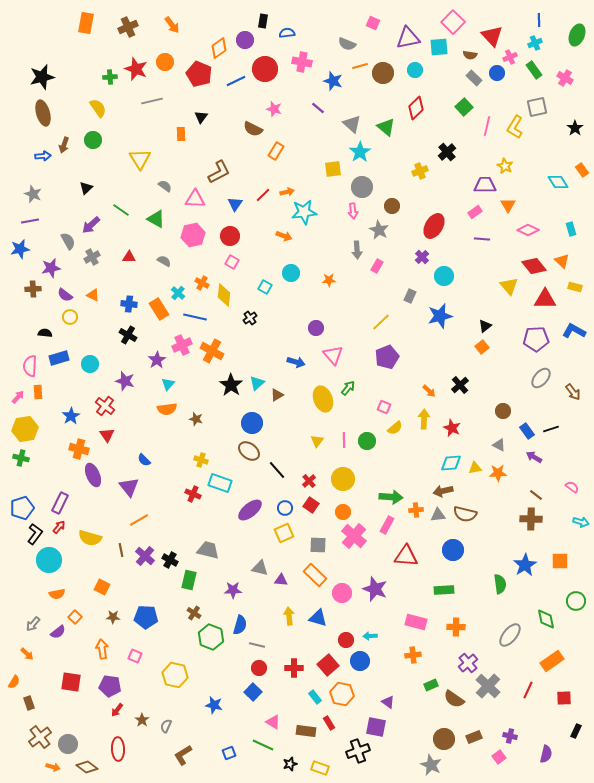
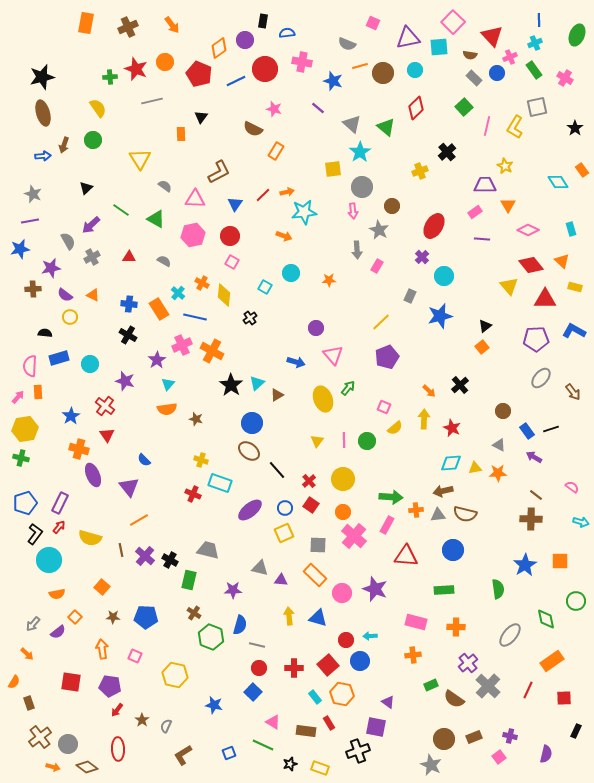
red diamond at (534, 266): moved 3 px left, 1 px up
blue pentagon at (22, 508): moved 3 px right, 5 px up
green semicircle at (500, 584): moved 2 px left, 5 px down
orange square at (102, 587): rotated 14 degrees clockwise
